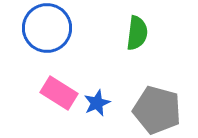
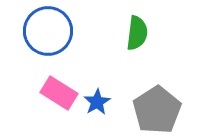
blue circle: moved 1 px right, 3 px down
blue star: moved 1 px up; rotated 8 degrees counterclockwise
gray pentagon: rotated 24 degrees clockwise
